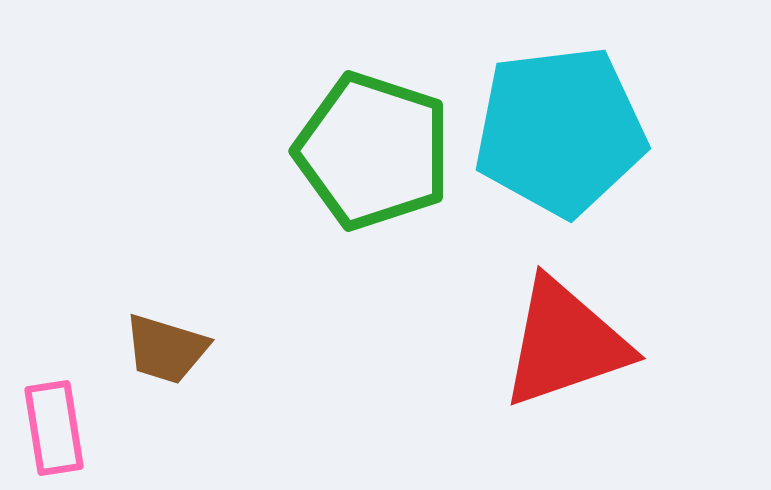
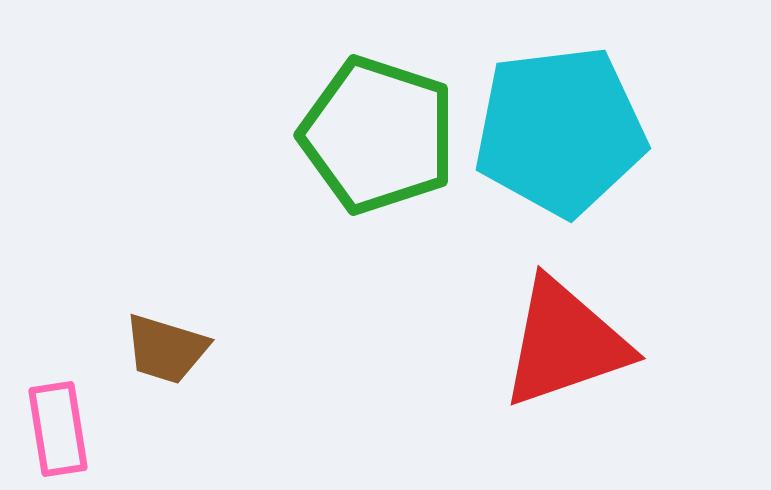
green pentagon: moved 5 px right, 16 px up
pink rectangle: moved 4 px right, 1 px down
